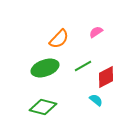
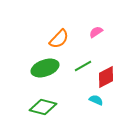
cyan semicircle: rotated 16 degrees counterclockwise
